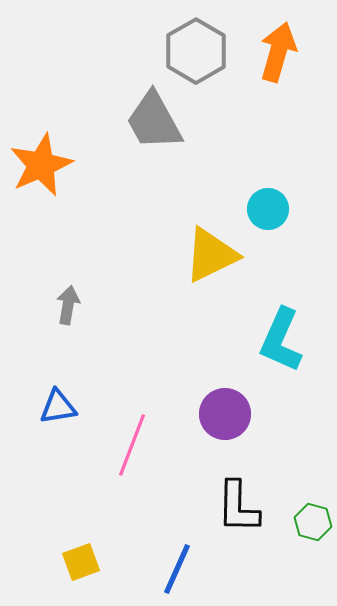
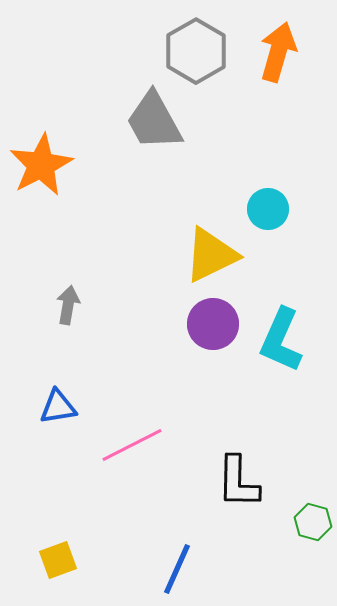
orange star: rotated 4 degrees counterclockwise
purple circle: moved 12 px left, 90 px up
pink line: rotated 42 degrees clockwise
black L-shape: moved 25 px up
yellow square: moved 23 px left, 2 px up
